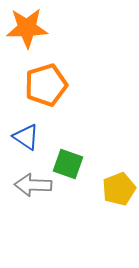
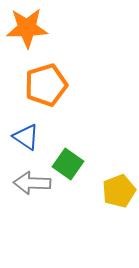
green square: rotated 16 degrees clockwise
gray arrow: moved 1 px left, 2 px up
yellow pentagon: moved 2 px down
